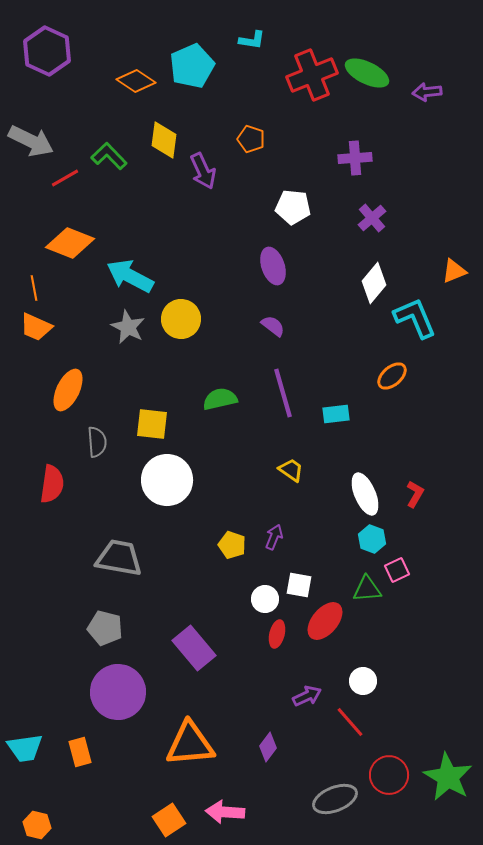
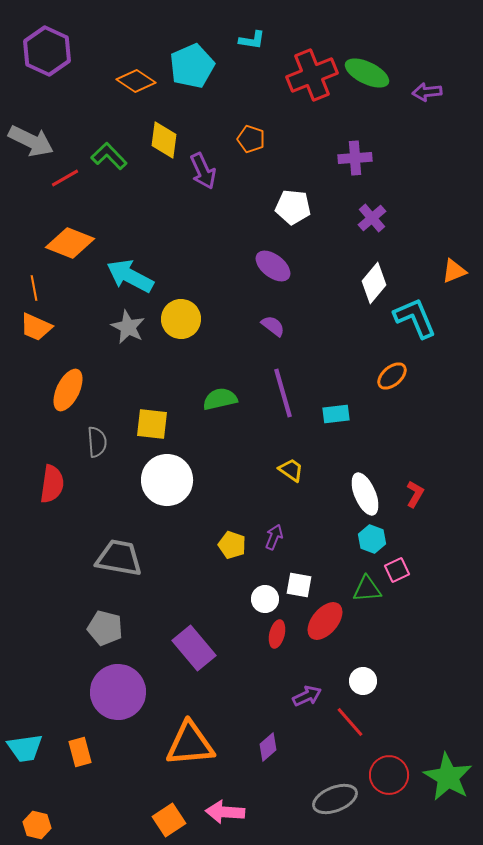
purple ellipse at (273, 266): rotated 33 degrees counterclockwise
purple diamond at (268, 747): rotated 12 degrees clockwise
